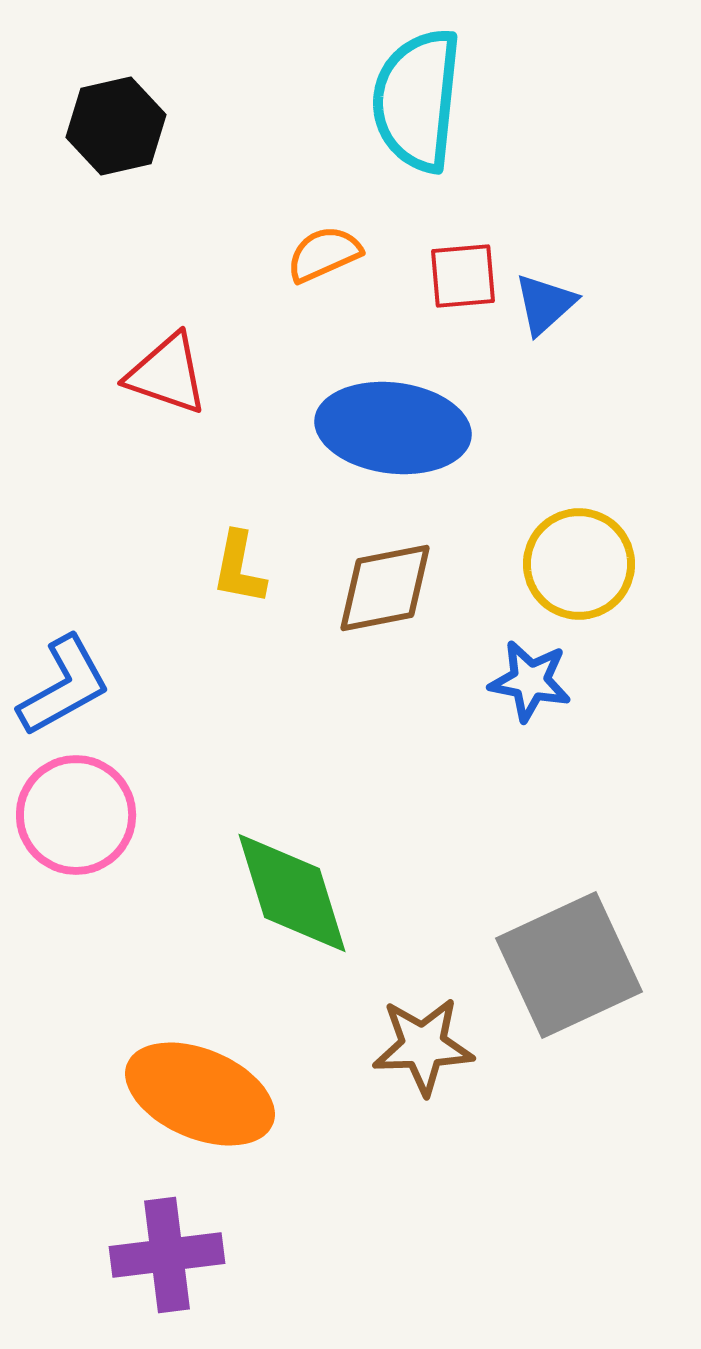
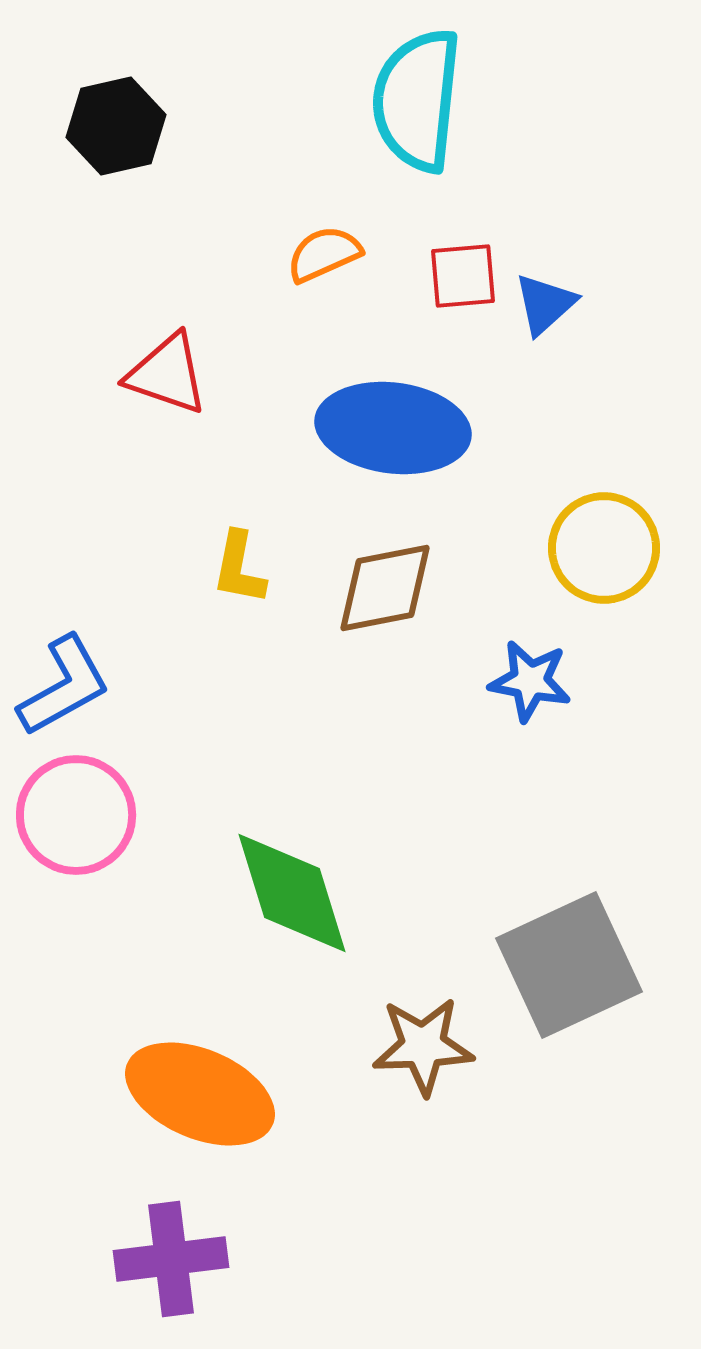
yellow circle: moved 25 px right, 16 px up
purple cross: moved 4 px right, 4 px down
